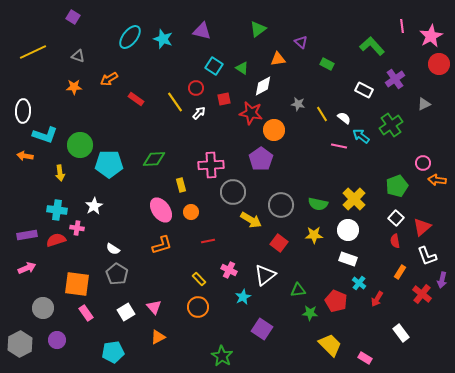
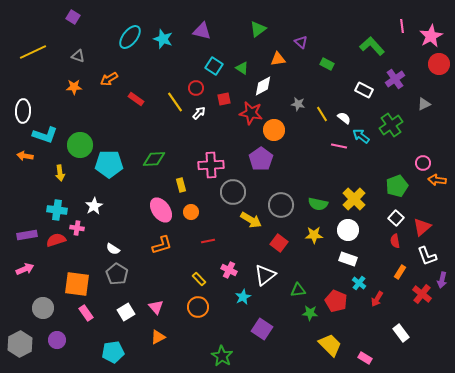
pink arrow at (27, 268): moved 2 px left, 1 px down
pink triangle at (154, 307): moved 2 px right
